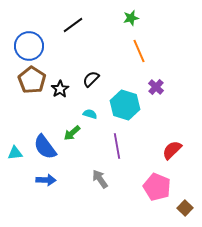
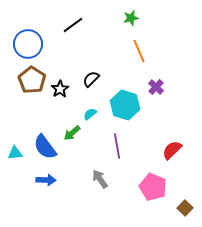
blue circle: moved 1 px left, 2 px up
cyan semicircle: rotated 56 degrees counterclockwise
pink pentagon: moved 4 px left
